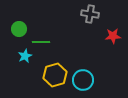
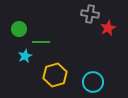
red star: moved 5 px left, 8 px up; rotated 21 degrees counterclockwise
cyan circle: moved 10 px right, 2 px down
